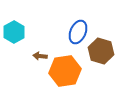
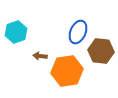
cyan hexagon: moved 2 px right; rotated 10 degrees clockwise
brown hexagon: rotated 10 degrees counterclockwise
orange hexagon: moved 2 px right
